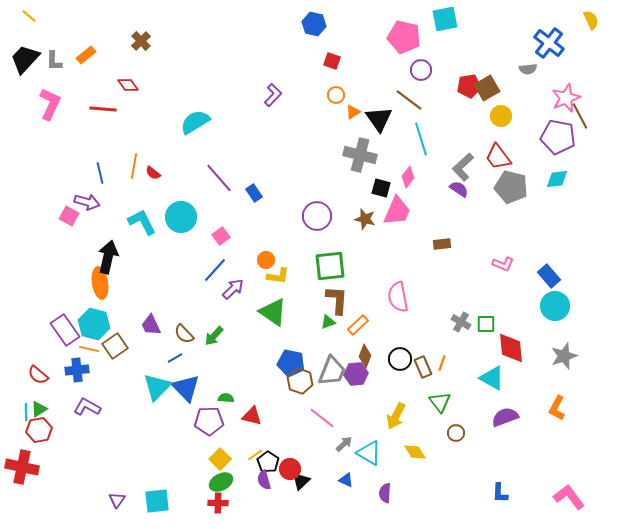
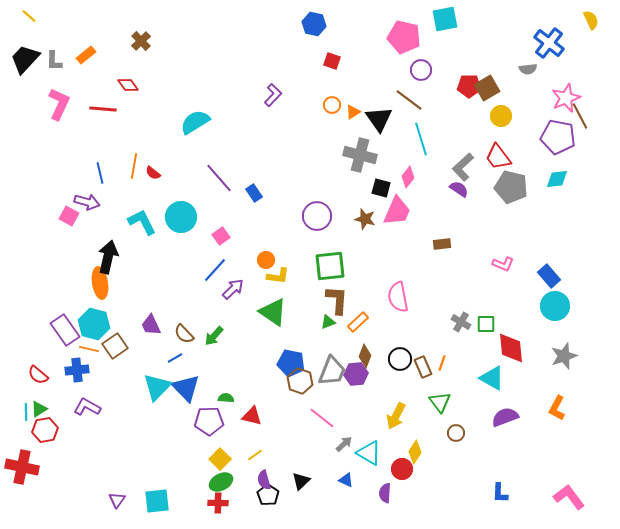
red pentagon at (469, 86): rotated 10 degrees clockwise
orange circle at (336, 95): moved 4 px left, 10 px down
pink L-shape at (50, 104): moved 9 px right
orange rectangle at (358, 325): moved 3 px up
red hexagon at (39, 430): moved 6 px right
yellow diamond at (415, 452): rotated 65 degrees clockwise
black pentagon at (268, 462): moved 33 px down
red circle at (290, 469): moved 112 px right
